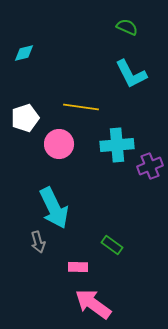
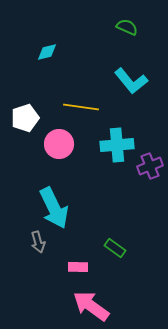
cyan diamond: moved 23 px right, 1 px up
cyan L-shape: moved 7 px down; rotated 12 degrees counterclockwise
green rectangle: moved 3 px right, 3 px down
pink arrow: moved 2 px left, 2 px down
